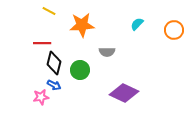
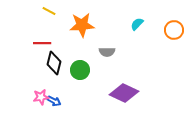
blue arrow: moved 16 px down
